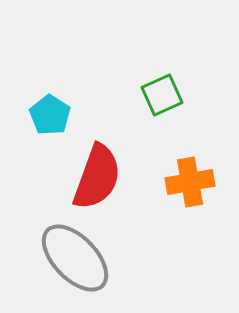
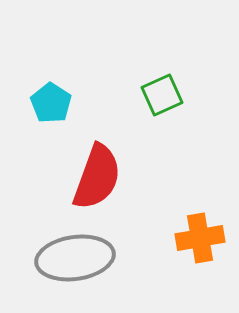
cyan pentagon: moved 1 px right, 12 px up
orange cross: moved 10 px right, 56 px down
gray ellipse: rotated 54 degrees counterclockwise
